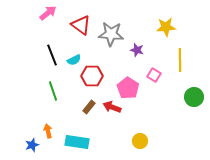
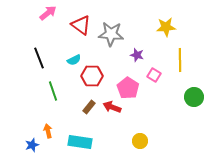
purple star: moved 5 px down
black line: moved 13 px left, 3 px down
cyan rectangle: moved 3 px right
